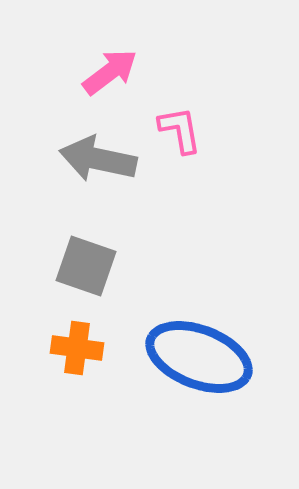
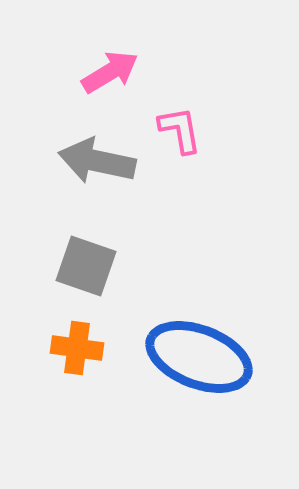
pink arrow: rotated 6 degrees clockwise
gray arrow: moved 1 px left, 2 px down
